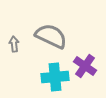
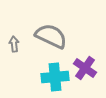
purple cross: moved 2 px down
